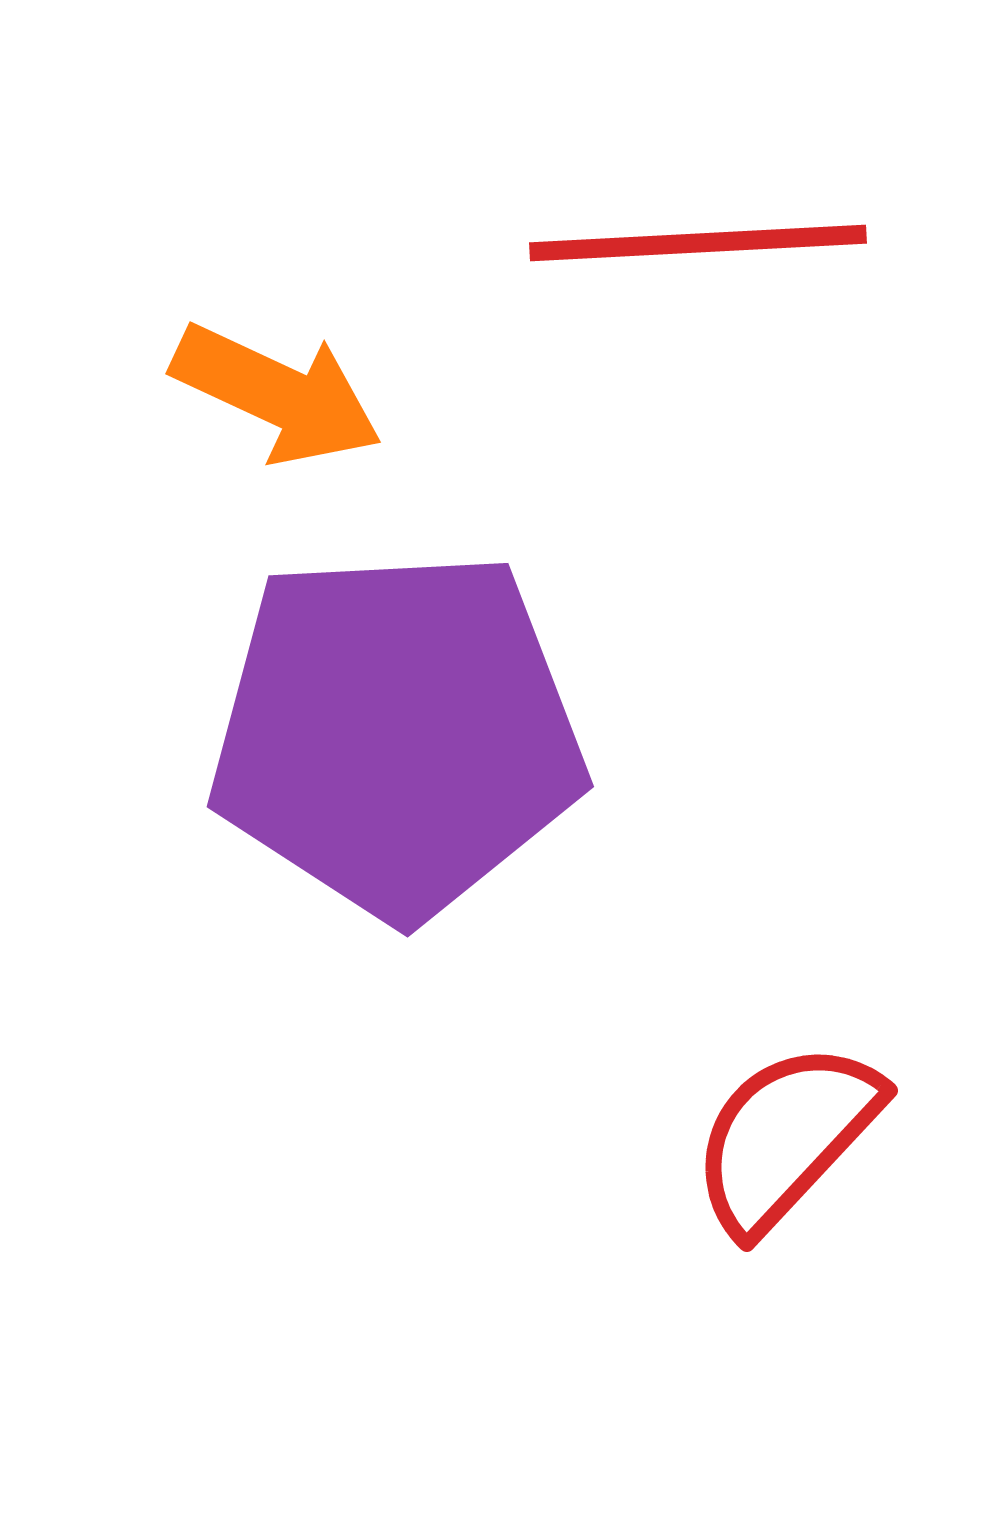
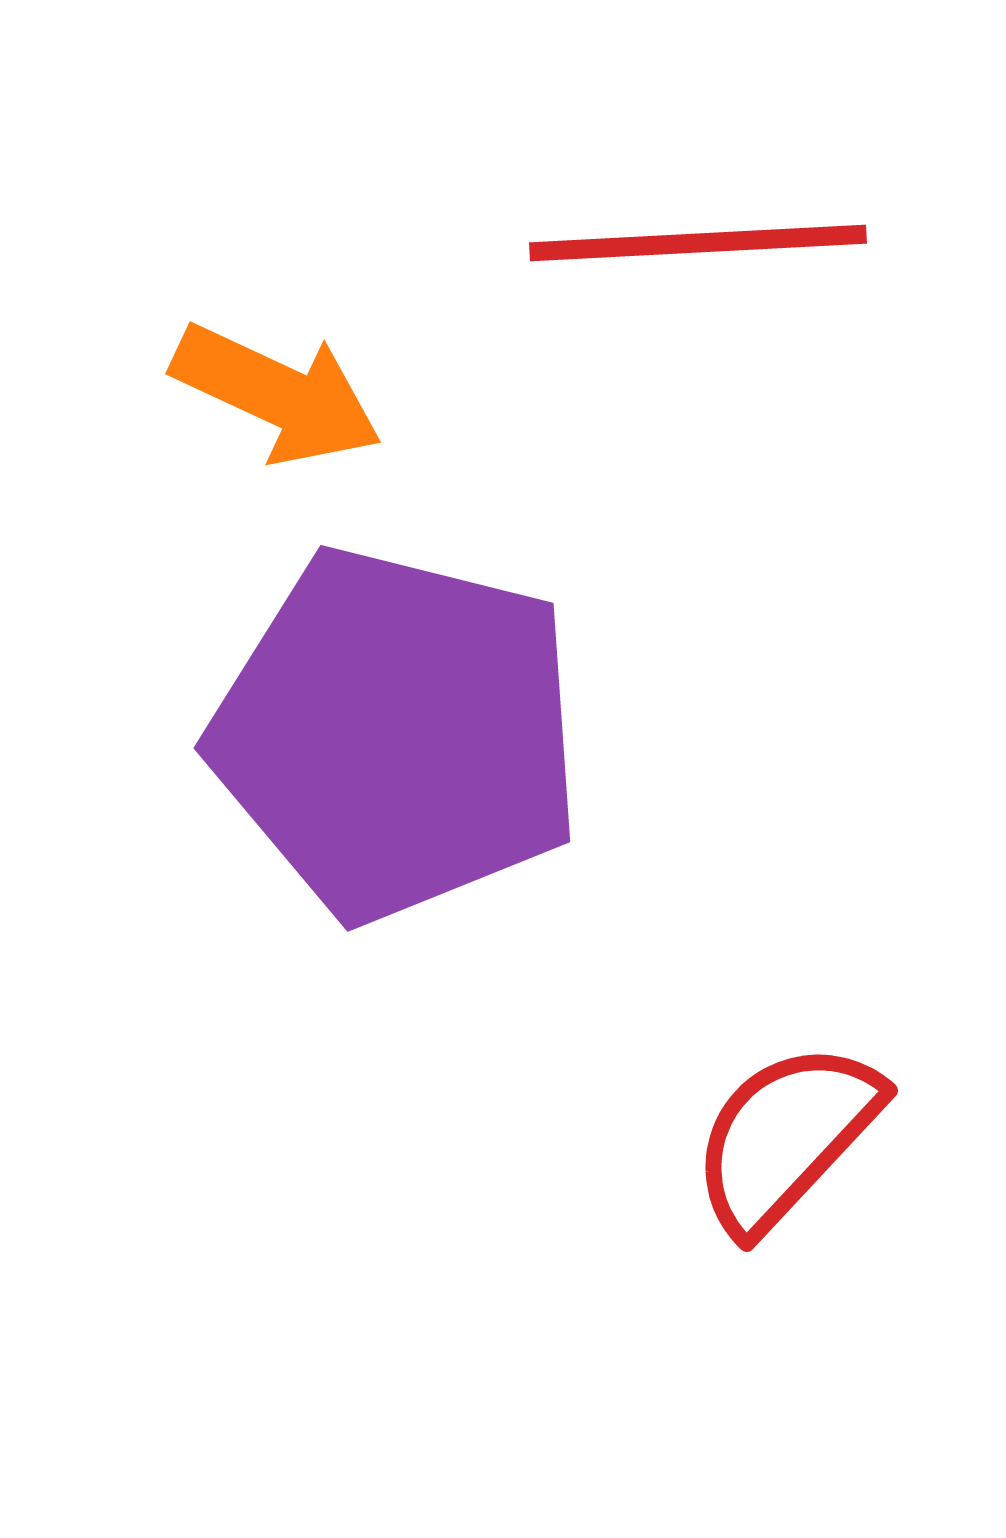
purple pentagon: rotated 17 degrees clockwise
